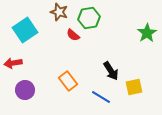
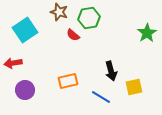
black arrow: rotated 18 degrees clockwise
orange rectangle: rotated 66 degrees counterclockwise
